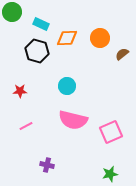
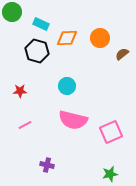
pink line: moved 1 px left, 1 px up
